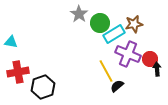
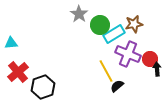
green circle: moved 2 px down
cyan triangle: moved 1 px down; rotated 16 degrees counterclockwise
red cross: rotated 30 degrees counterclockwise
